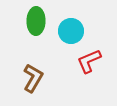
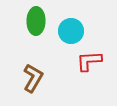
red L-shape: rotated 20 degrees clockwise
